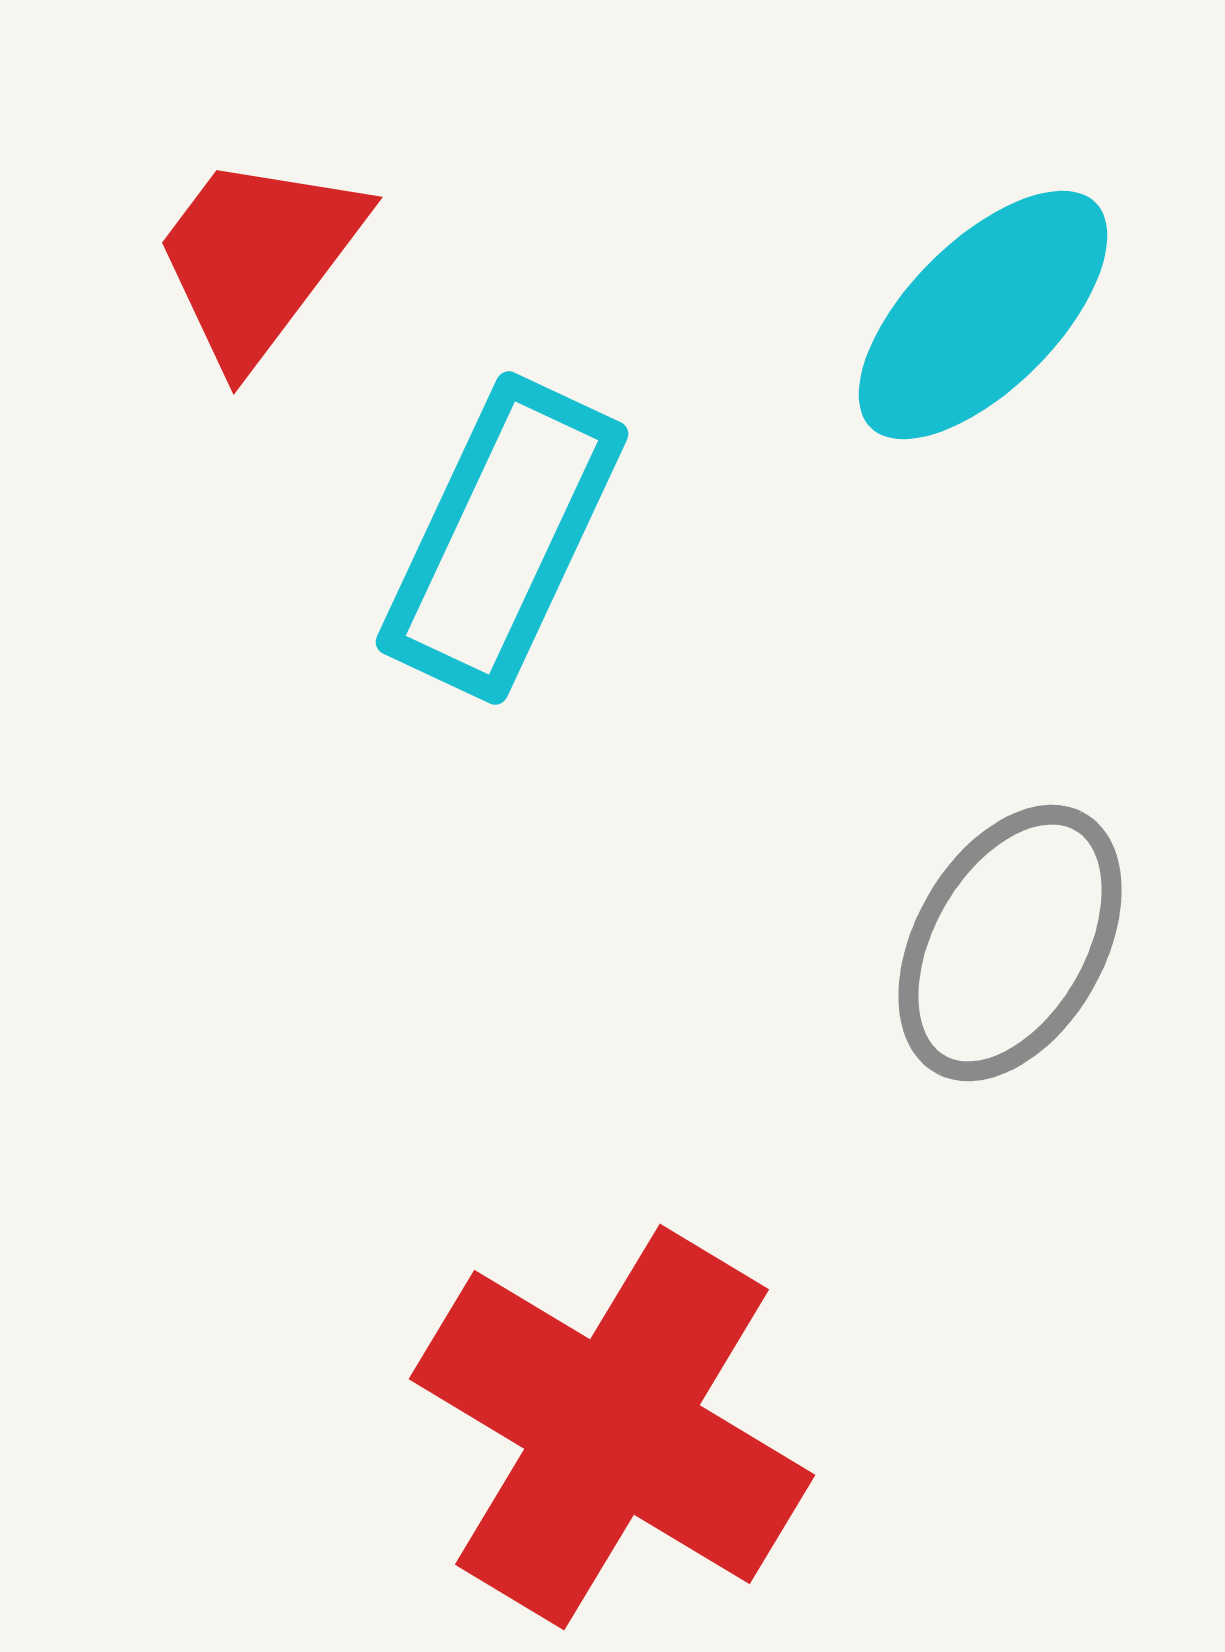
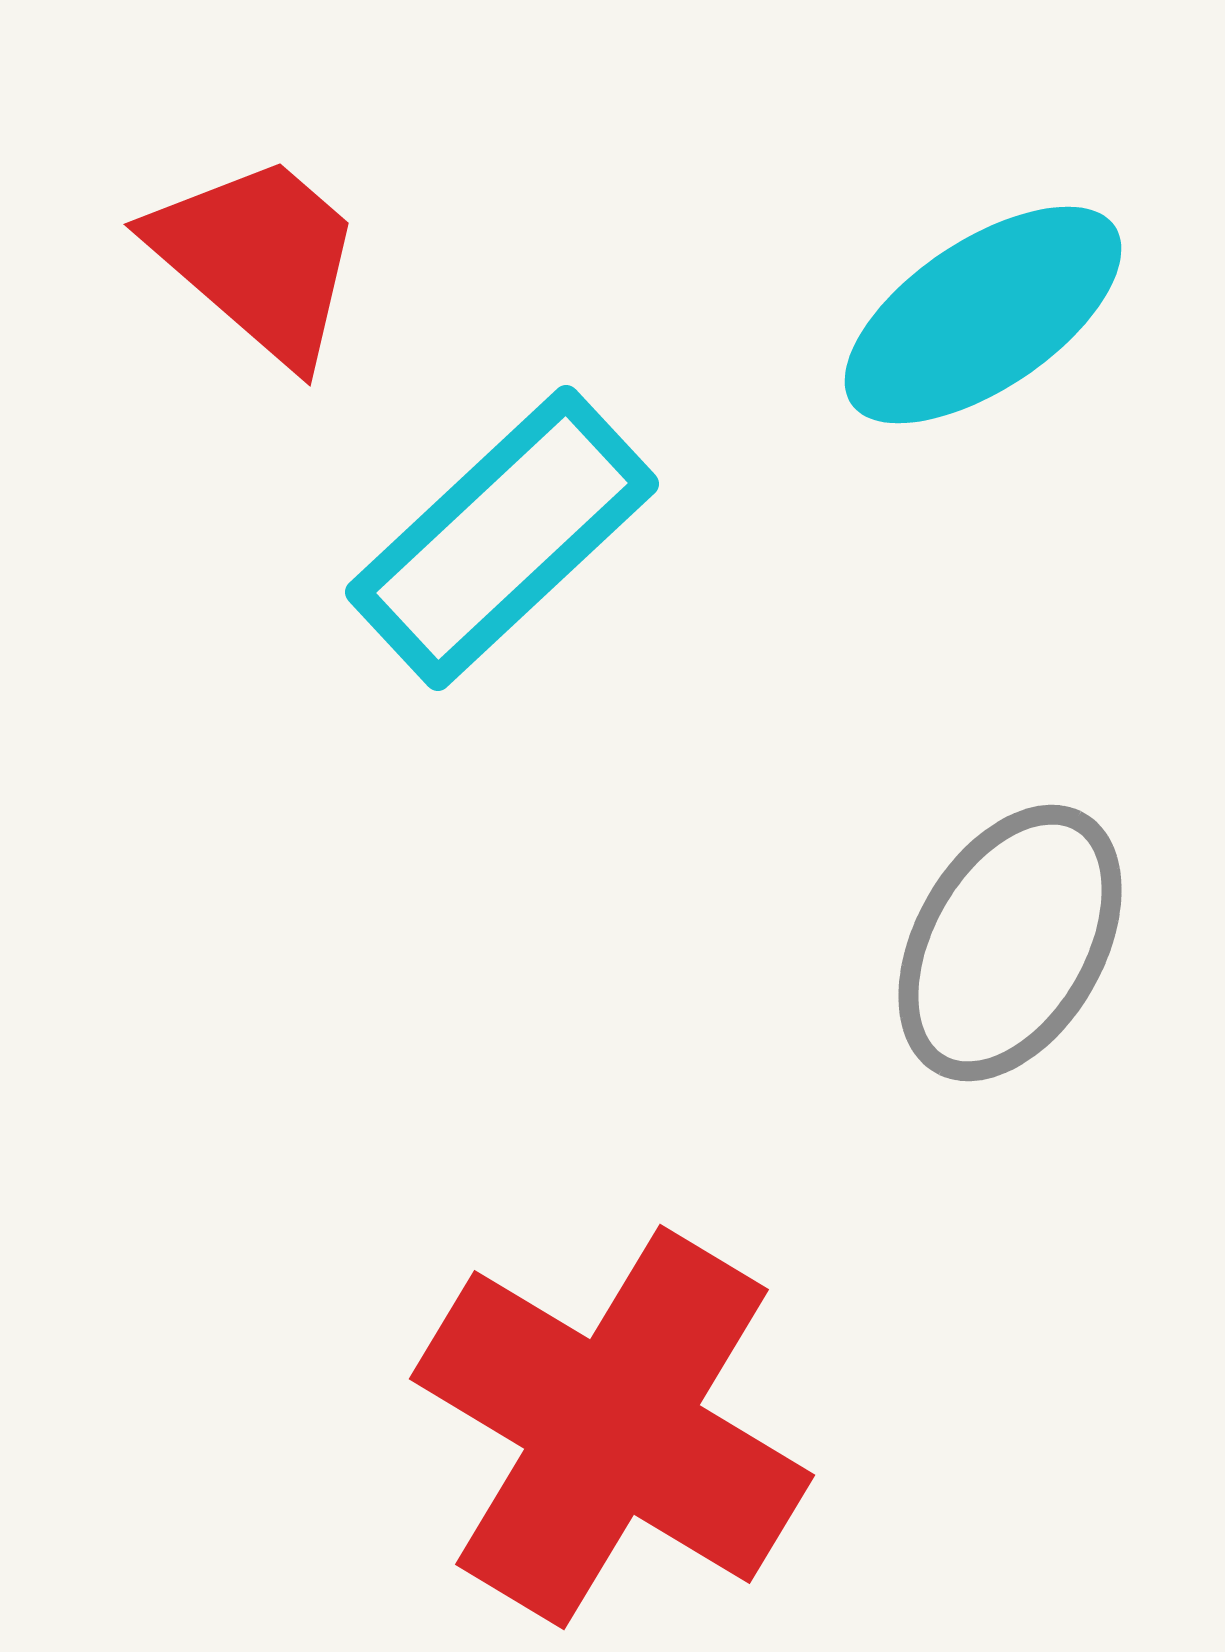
red trapezoid: rotated 94 degrees clockwise
cyan ellipse: rotated 11 degrees clockwise
cyan rectangle: rotated 22 degrees clockwise
